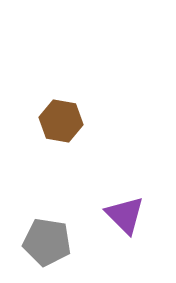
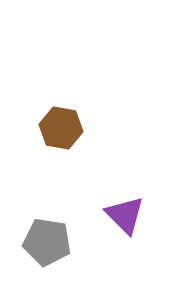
brown hexagon: moved 7 px down
